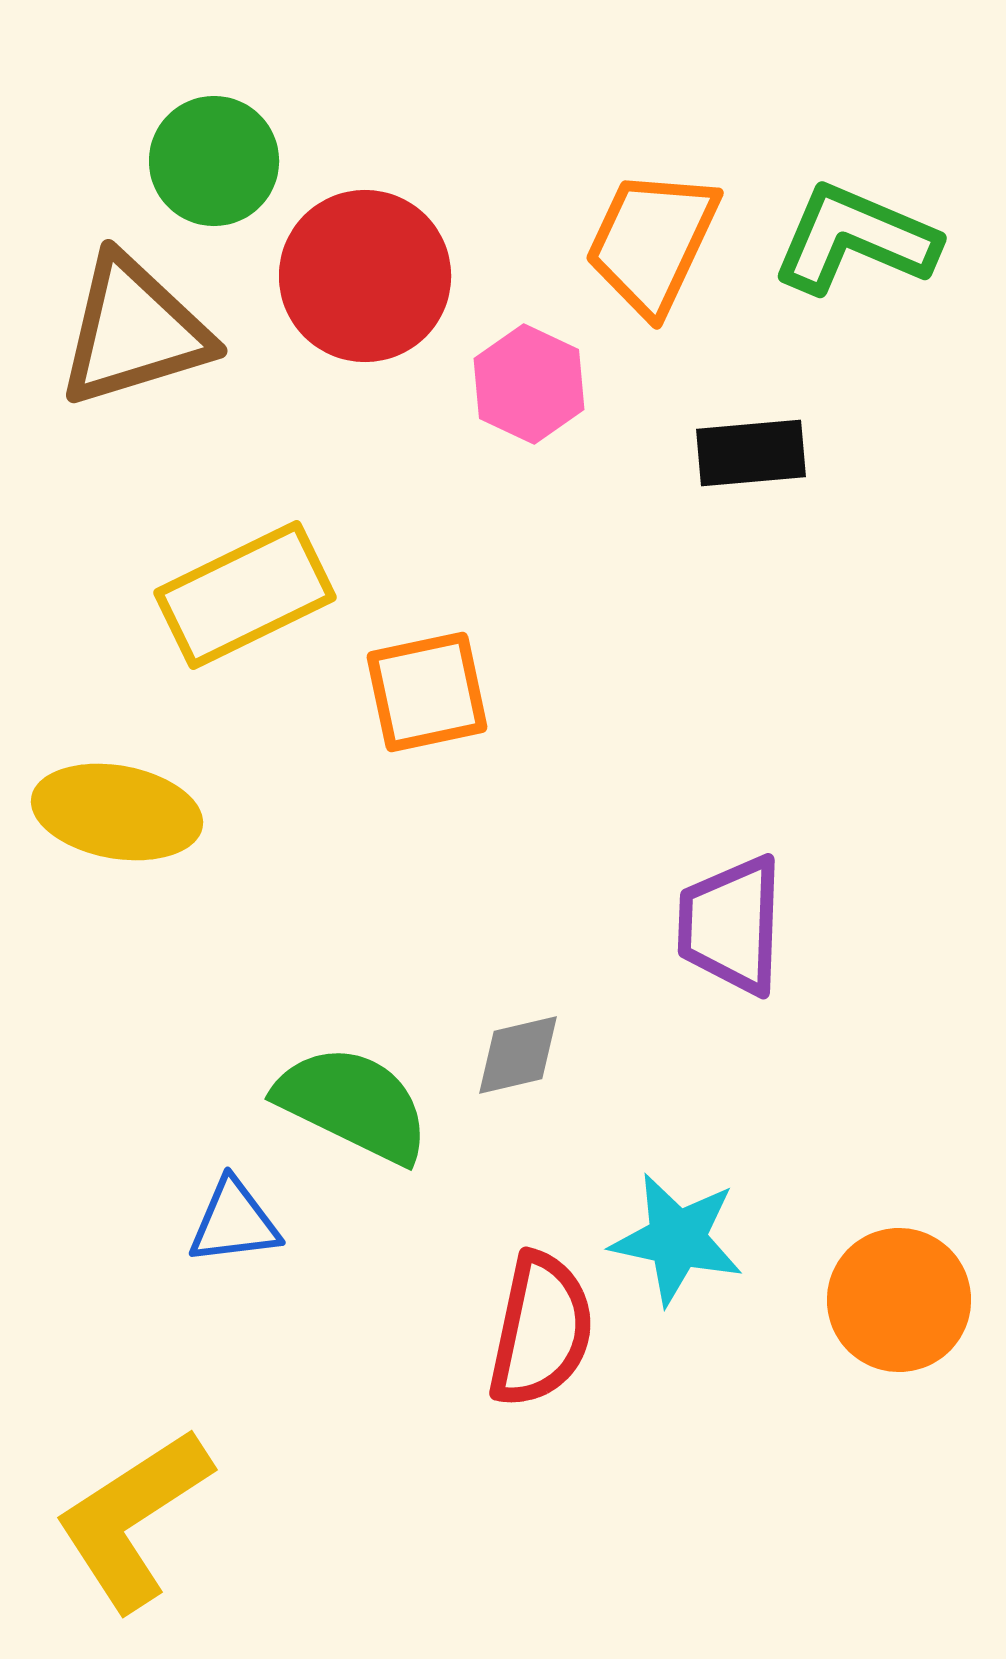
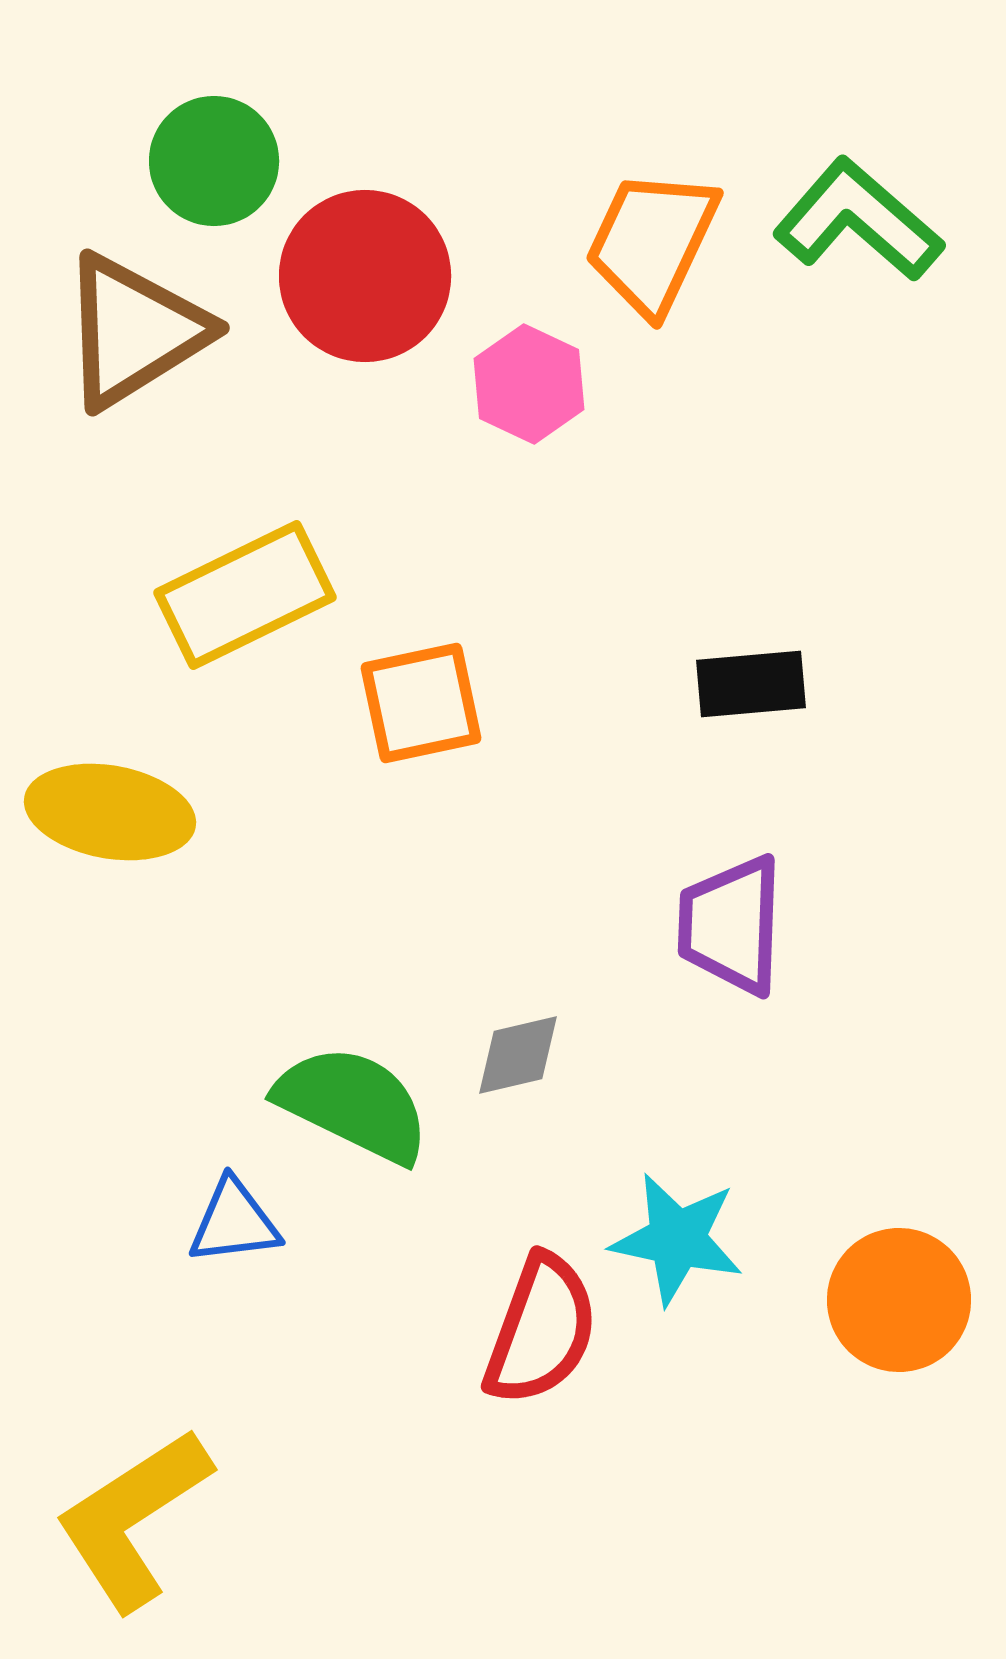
green L-shape: moved 3 px right, 19 px up; rotated 18 degrees clockwise
brown triangle: rotated 15 degrees counterclockwise
black rectangle: moved 231 px down
orange square: moved 6 px left, 11 px down
yellow ellipse: moved 7 px left
red semicircle: rotated 8 degrees clockwise
